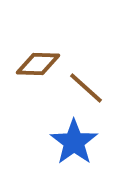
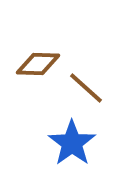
blue star: moved 2 px left, 1 px down
